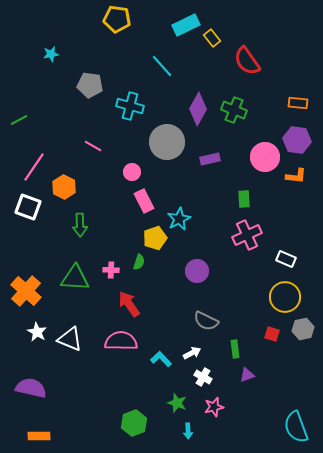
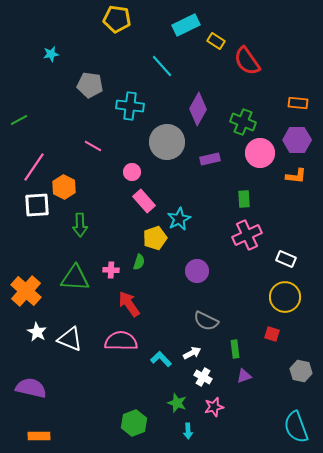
yellow rectangle at (212, 38): moved 4 px right, 3 px down; rotated 18 degrees counterclockwise
cyan cross at (130, 106): rotated 8 degrees counterclockwise
green cross at (234, 110): moved 9 px right, 12 px down
purple hexagon at (297, 140): rotated 8 degrees counterclockwise
pink circle at (265, 157): moved 5 px left, 4 px up
pink rectangle at (144, 201): rotated 15 degrees counterclockwise
white square at (28, 207): moved 9 px right, 2 px up; rotated 24 degrees counterclockwise
gray hexagon at (303, 329): moved 2 px left, 42 px down; rotated 25 degrees clockwise
purple triangle at (247, 375): moved 3 px left, 1 px down
